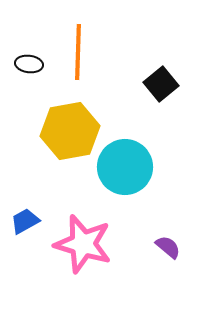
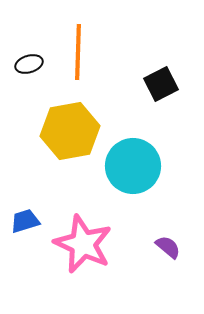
black ellipse: rotated 24 degrees counterclockwise
black square: rotated 12 degrees clockwise
cyan circle: moved 8 px right, 1 px up
blue trapezoid: rotated 12 degrees clockwise
pink star: rotated 8 degrees clockwise
